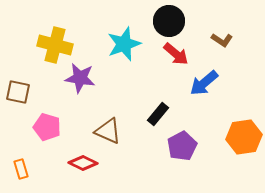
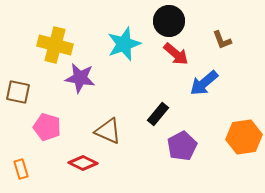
brown L-shape: rotated 35 degrees clockwise
